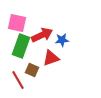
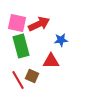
red arrow: moved 3 px left, 11 px up
blue star: moved 1 px left
green rectangle: rotated 35 degrees counterclockwise
red triangle: moved 3 px down; rotated 18 degrees clockwise
brown square: moved 6 px down
